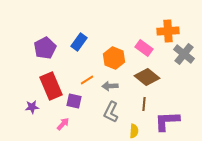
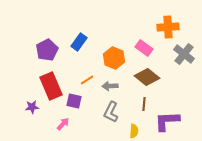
orange cross: moved 4 px up
purple pentagon: moved 2 px right, 2 px down
